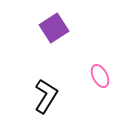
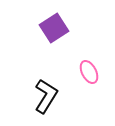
pink ellipse: moved 11 px left, 4 px up
